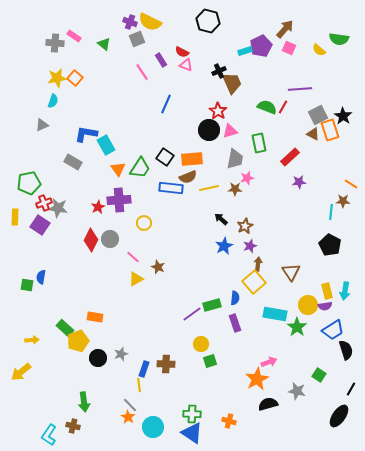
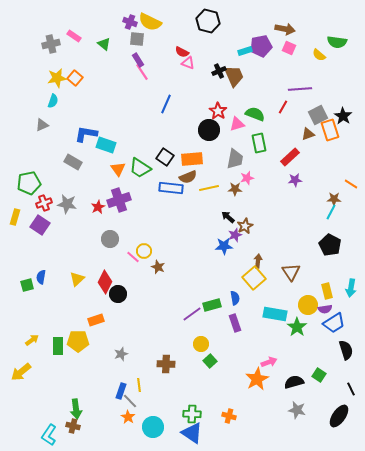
brown arrow at (285, 29): rotated 60 degrees clockwise
gray square at (137, 39): rotated 28 degrees clockwise
green semicircle at (339, 39): moved 2 px left, 3 px down
gray cross at (55, 43): moved 4 px left, 1 px down; rotated 18 degrees counterclockwise
purple pentagon at (261, 46): rotated 15 degrees clockwise
yellow semicircle at (319, 50): moved 5 px down
purple rectangle at (161, 60): moved 23 px left
pink triangle at (186, 65): moved 2 px right, 2 px up
brown trapezoid at (232, 83): moved 2 px right, 7 px up
green semicircle at (267, 107): moved 12 px left, 7 px down
pink triangle at (230, 131): moved 7 px right, 7 px up
brown triangle at (313, 134): moved 5 px left; rotated 48 degrees counterclockwise
cyan rectangle at (106, 145): rotated 42 degrees counterclockwise
green trapezoid at (140, 168): rotated 90 degrees clockwise
purple star at (299, 182): moved 4 px left, 2 px up
purple cross at (119, 200): rotated 15 degrees counterclockwise
brown star at (343, 201): moved 9 px left, 2 px up
gray star at (58, 208): moved 9 px right, 4 px up
cyan line at (331, 212): rotated 21 degrees clockwise
yellow rectangle at (15, 217): rotated 14 degrees clockwise
black arrow at (221, 219): moved 7 px right, 2 px up
yellow circle at (144, 223): moved 28 px down
red diamond at (91, 240): moved 14 px right, 42 px down
blue star at (224, 246): rotated 24 degrees clockwise
purple star at (250, 246): moved 15 px left, 11 px up
brown arrow at (258, 264): moved 3 px up
yellow triangle at (136, 279): moved 59 px left; rotated 14 degrees counterclockwise
yellow square at (254, 282): moved 4 px up
green square at (27, 285): rotated 24 degrees counterclockwise
cyan arrow at (345, 291): moved 6 px right, 3 px up
blue semicircle at (235, 298): rotated 16 degrees counterclockwise
purple semicircle at (325, 306): moved 3 px down
orange rectangle at (95, 317): moved 1 px right, 3 px down; rotated 28 degrees counterclockwise
green rectangle at (65, 328): moved 7 px left, 18 px down; rotated 48 degrees clockwise
blue trapezoid at (333, 330): moved 1 px right, 7 px up
yellow arrow at (32, 340): rotated 32 degrees counterclockwise
yellow pentagon at (78, 341): rotated 20 degrees clockwise
black circle at (98, 358): moved 20 px right, 64 px up
green square at (210, 361): rotated 24 degrees counterclockwise
blue rectangle at (144, 369): moved 23 px left, 22 px down
black line at (351, 389): rotated 56 degrees counterclockwise
gray star at (297, 391): moved 19 px down
green arrow at (84, 402): moved 8 px left, 7 px down
black semicircle at (268, 404): moved 26 px right, 22 px up
gray line at (130, 405): moved 4 px up
orange cross at (229, 421): moved 5 px up
